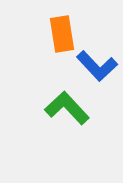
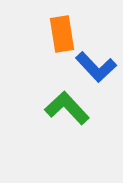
blue L-shape: moved 1 px left, 1 px down
